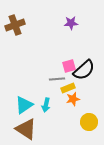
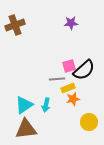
brown triangle: rotated 40 degrees counterclockwise
